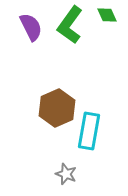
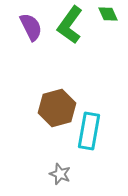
green diamond: moved 1 px right, 1 px up
brown hexagon: rotated 9 degrees clockwise
gray star: moved 6 px left
